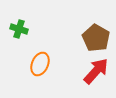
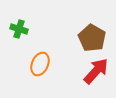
brown pentagon: moved 4 px left
